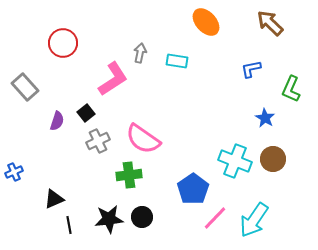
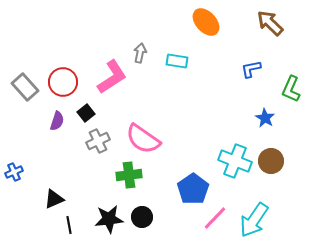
red circle: moved 39 px down
pink L-shape: moved 1 px left, 2 px up
brown circle: moved 2 px left, 2 px down
